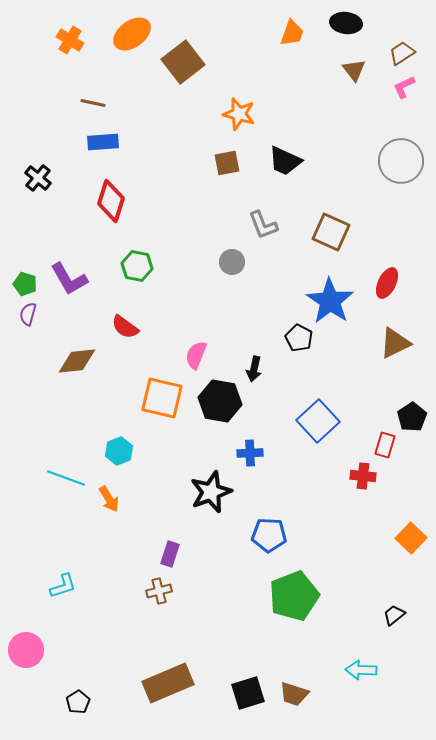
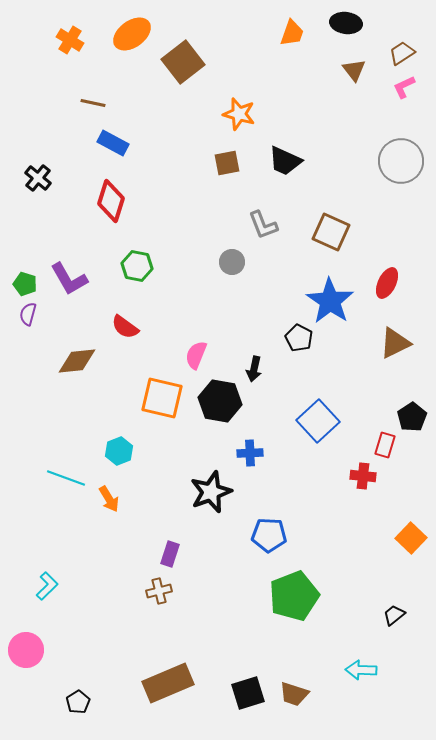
blue rectangle at (103, 142): moved 10 px right, 1 px down; rotated 32 degrees clockwise
cyan L-shape at (63, 586): moved 16 px left; rotated 28 degrees counterclockwise
